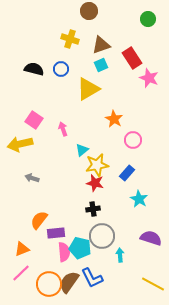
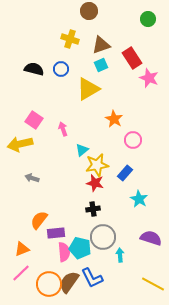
blue rectangle: moved 2 px left
gray circle: moved 1 px right, 1 px down
